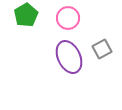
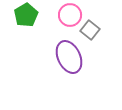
pink circle: moved 2 px right, 3 px up
gray square: moved 12 px left, 19 px up; rotated 24 degrees counterclockwise
